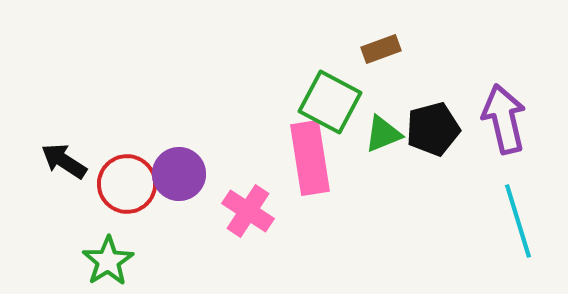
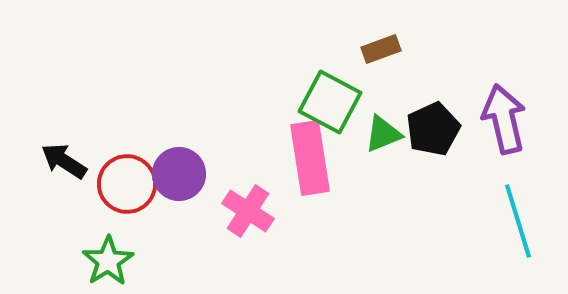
black pentagon: rotated 10 degrees counterclockwise
